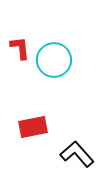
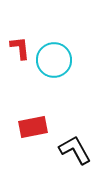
black L-shape: moved 2 px left, 4 px up; rotated 12 degrees clockwise
